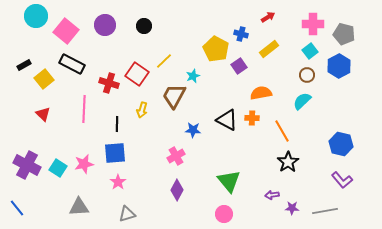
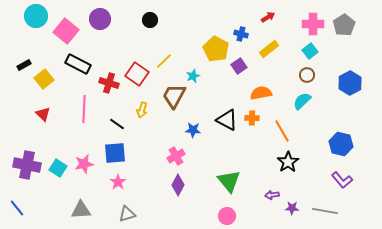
purple circle at (105, 25): moved 5 px left, 6 px up
black circle at (144, 26): moved 6 px right, 6 px up
gray pentagon at (344, 34): moved 9 px up; rotated 25 degrees clockwise
black rectangle at (72, 64): moved 6 px right
blue hexagon at (339, 66): moved 11 px right, 17 px down
black line at (117, 124): rotated 56 degrees counterclockwise
purple cross at (27, 165): rotated 16 degrees counterclockwise
purple diamond at (177, 190): moved 1 px right, 5 px up
gray triangle at (79, 207): moved 2 px right, 3 px down
gray line at (325, 211): rotated 20 degrees clockwise
pink circle at (224, 214): moved 3 px right, 2 px down
